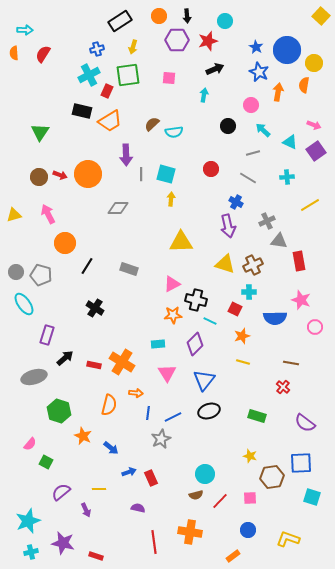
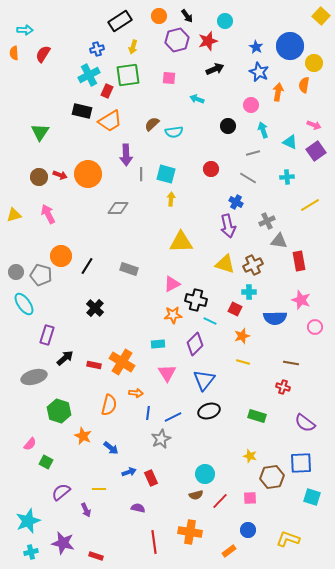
black arrow at (187, 16): rotated 32 degrees counterclockwise
purple hexagon at (177, 40): rotated 15 degrees counterclockwise
blue circle at (287, 50): moved 3 px right, 4 px up
cyan arrow at (204, 95): moved 7 px left, 4 px down; rotated 80 degrees counterclockwise
cyan arrow at (263, 130): rotated 28 degrees clockwise
orange circle at (65, 243): moved 4 px left, 13 px down
black cross at (95, 308): rotated 12 degrees clockwise
red cross at (283, 387): rotated 24 degrees counterclockwise
orange rectangle at (233, 556): moved 4 px left, 5 px up
